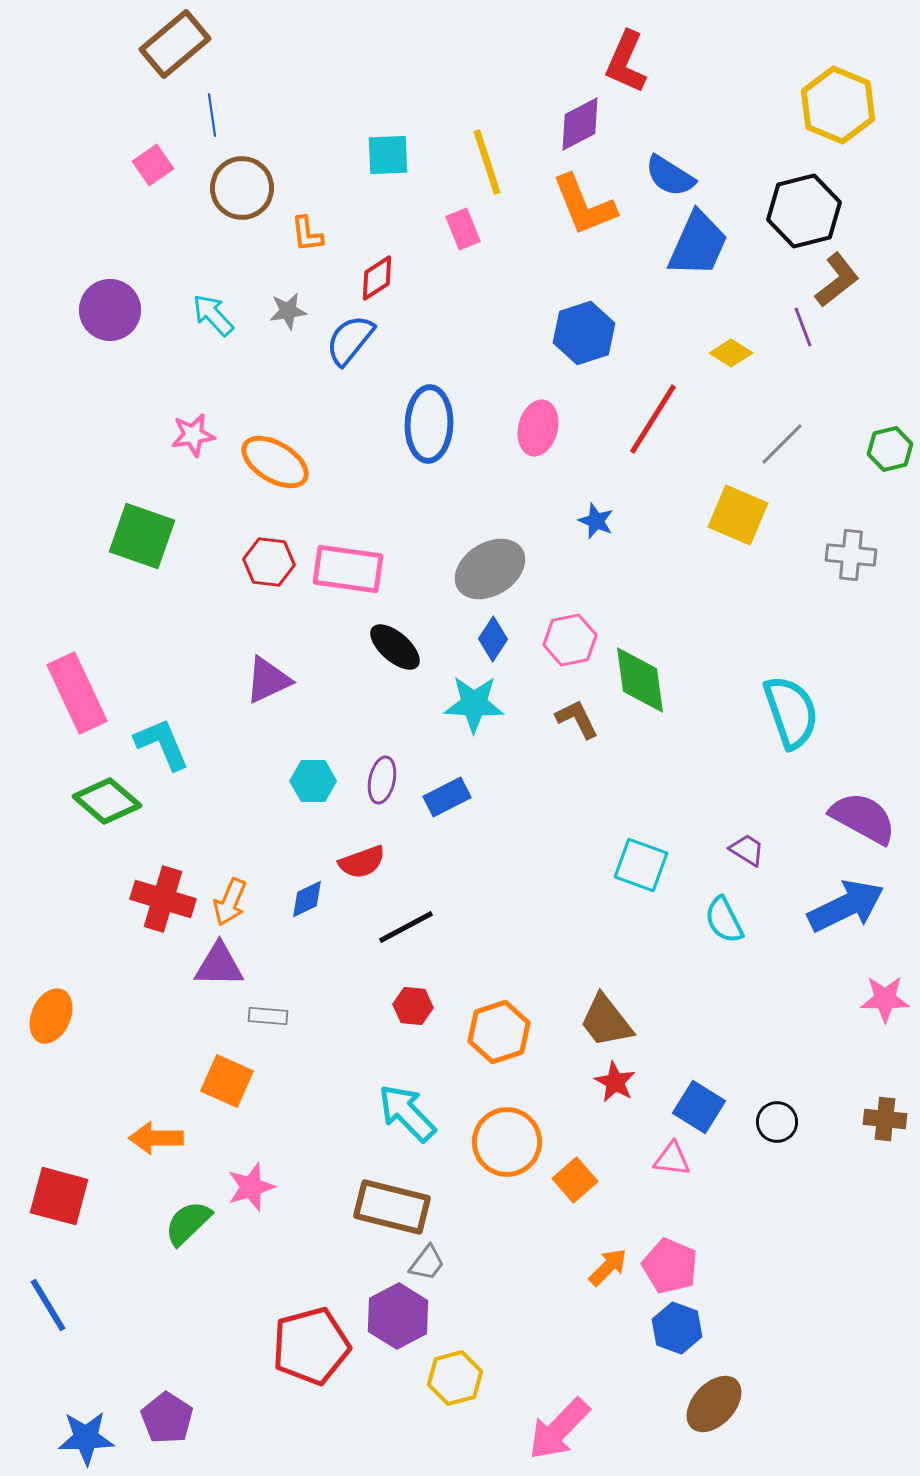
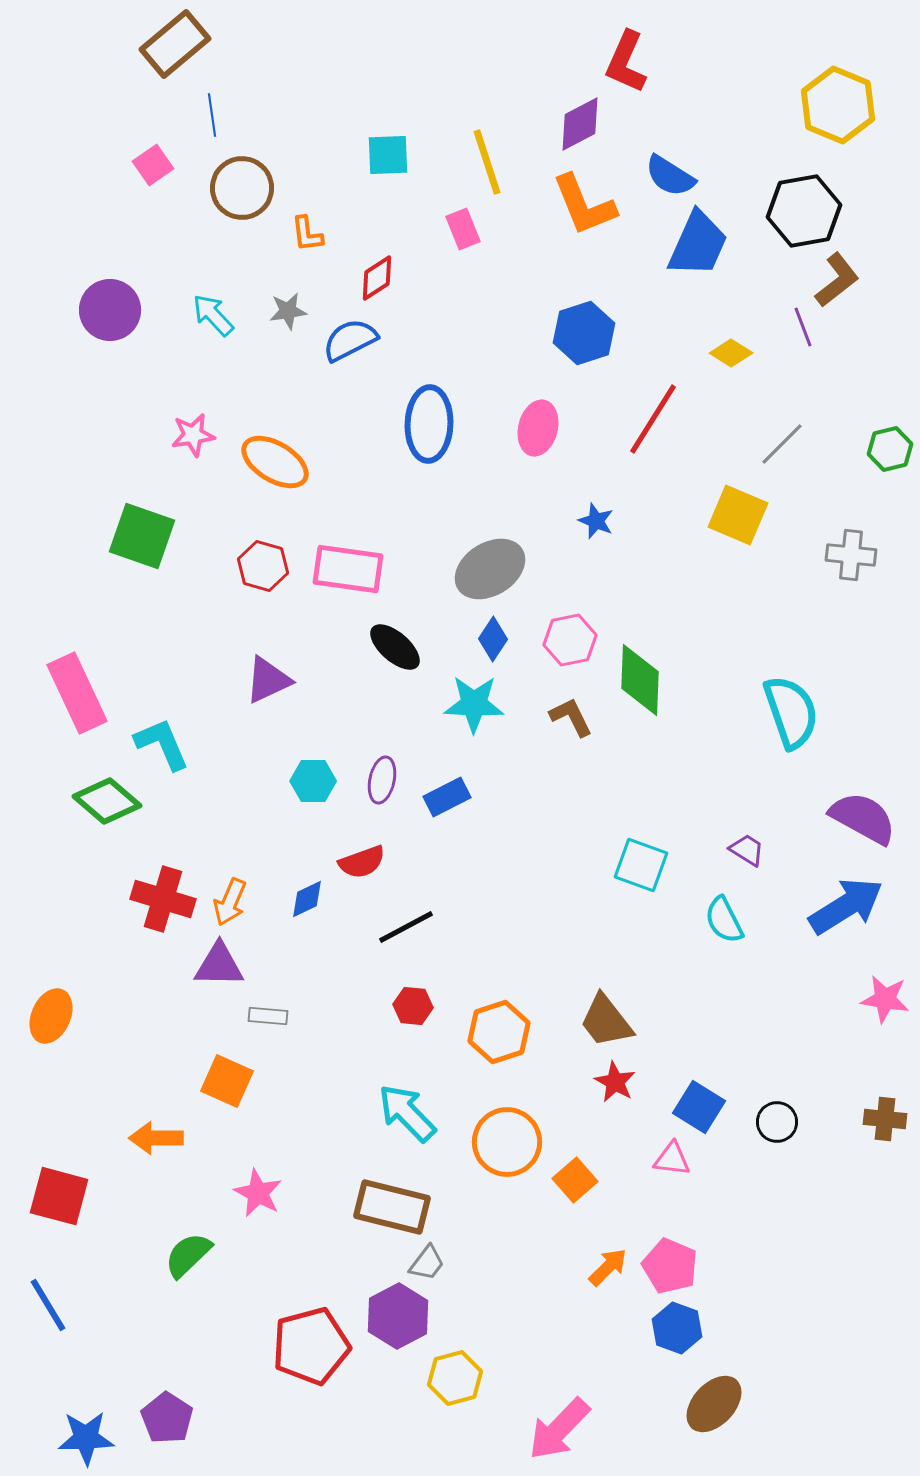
black hexagon at (804, 211): rotated 4 degrees clockwise
blue semicircle at (350, 340): rotated 24 degrees clockwise
red hexagon at (269, 562): moved 6 px left, 4 px down; rotated 9 degrees clockwise
green diamond at (640, 680): rotated 10 degrees clockwise
brown L-shape at (577, 719): moved 6 px left, 2 px up
blue arrow at (846, 906): rotated 6 degrees counterclockwise
pink star at (885, 999): rotated 9 degrees clockwise
pink star at (251, 1187): moved 7 px right, 6 px down; rotated 27 degrees counterclockwise
green semicircle at (188, 1223): moved 32 px down
